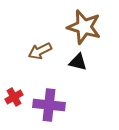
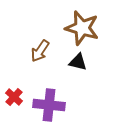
brown star: moved 2 px left, 1 px down
brown arrow: rotated 30 degrees counterclockwise
red cross: rotated 18 degrees counterclockwise
